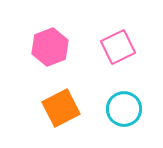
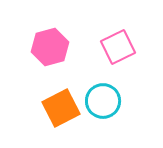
pink hexagon: rotated 6 degrees clockwise
cyan circle: moved 21 px left, 8 px up
